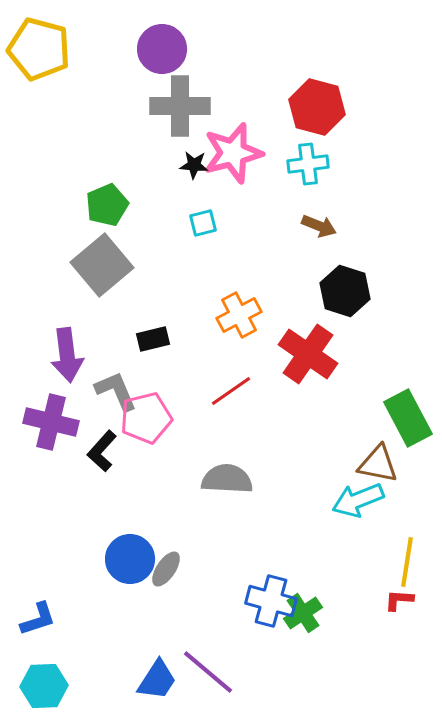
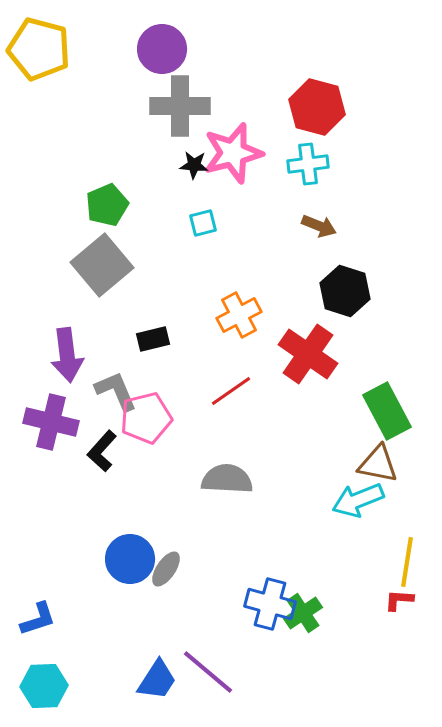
green rectangle: moved 21 px left, 7 px up
blue cross: moved 1 px left, 3 px down
